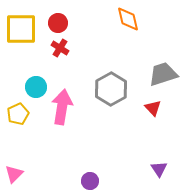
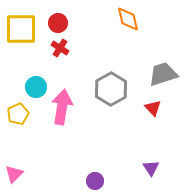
purple triangle: moved 8 px left, 1 px up
purple circle: moved 5 px right
